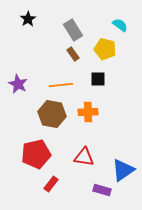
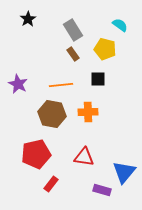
blue triangle: moved 1 px right, 2 px down; rotated 15 degrees counterclockwise
